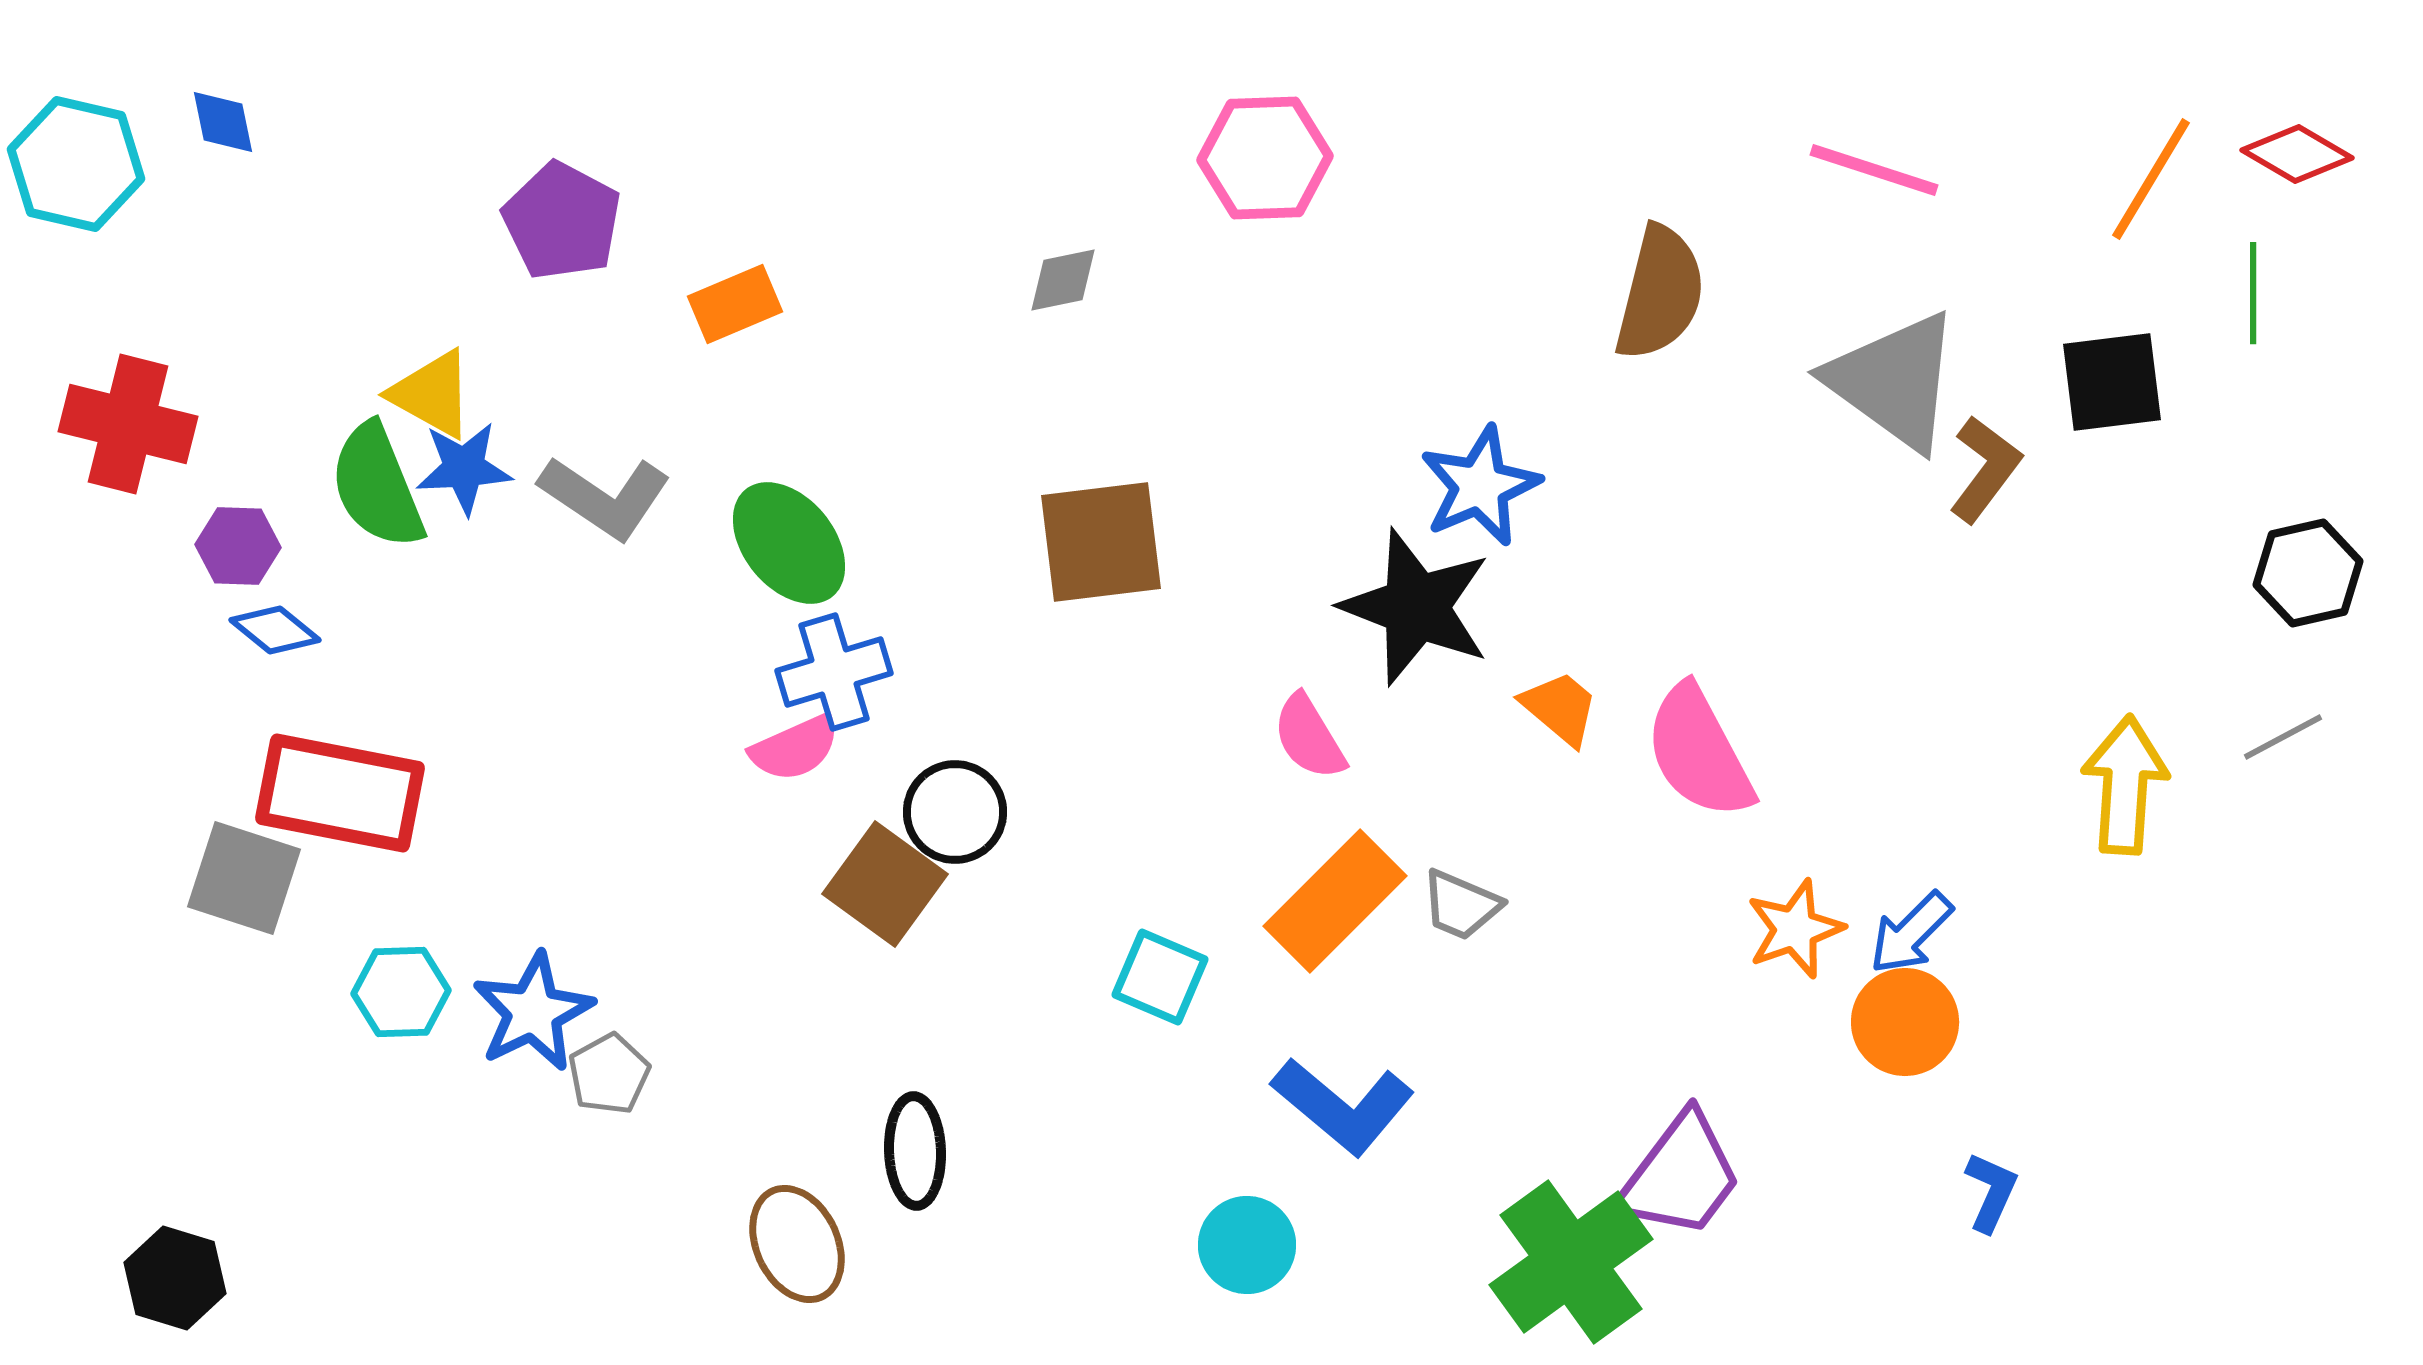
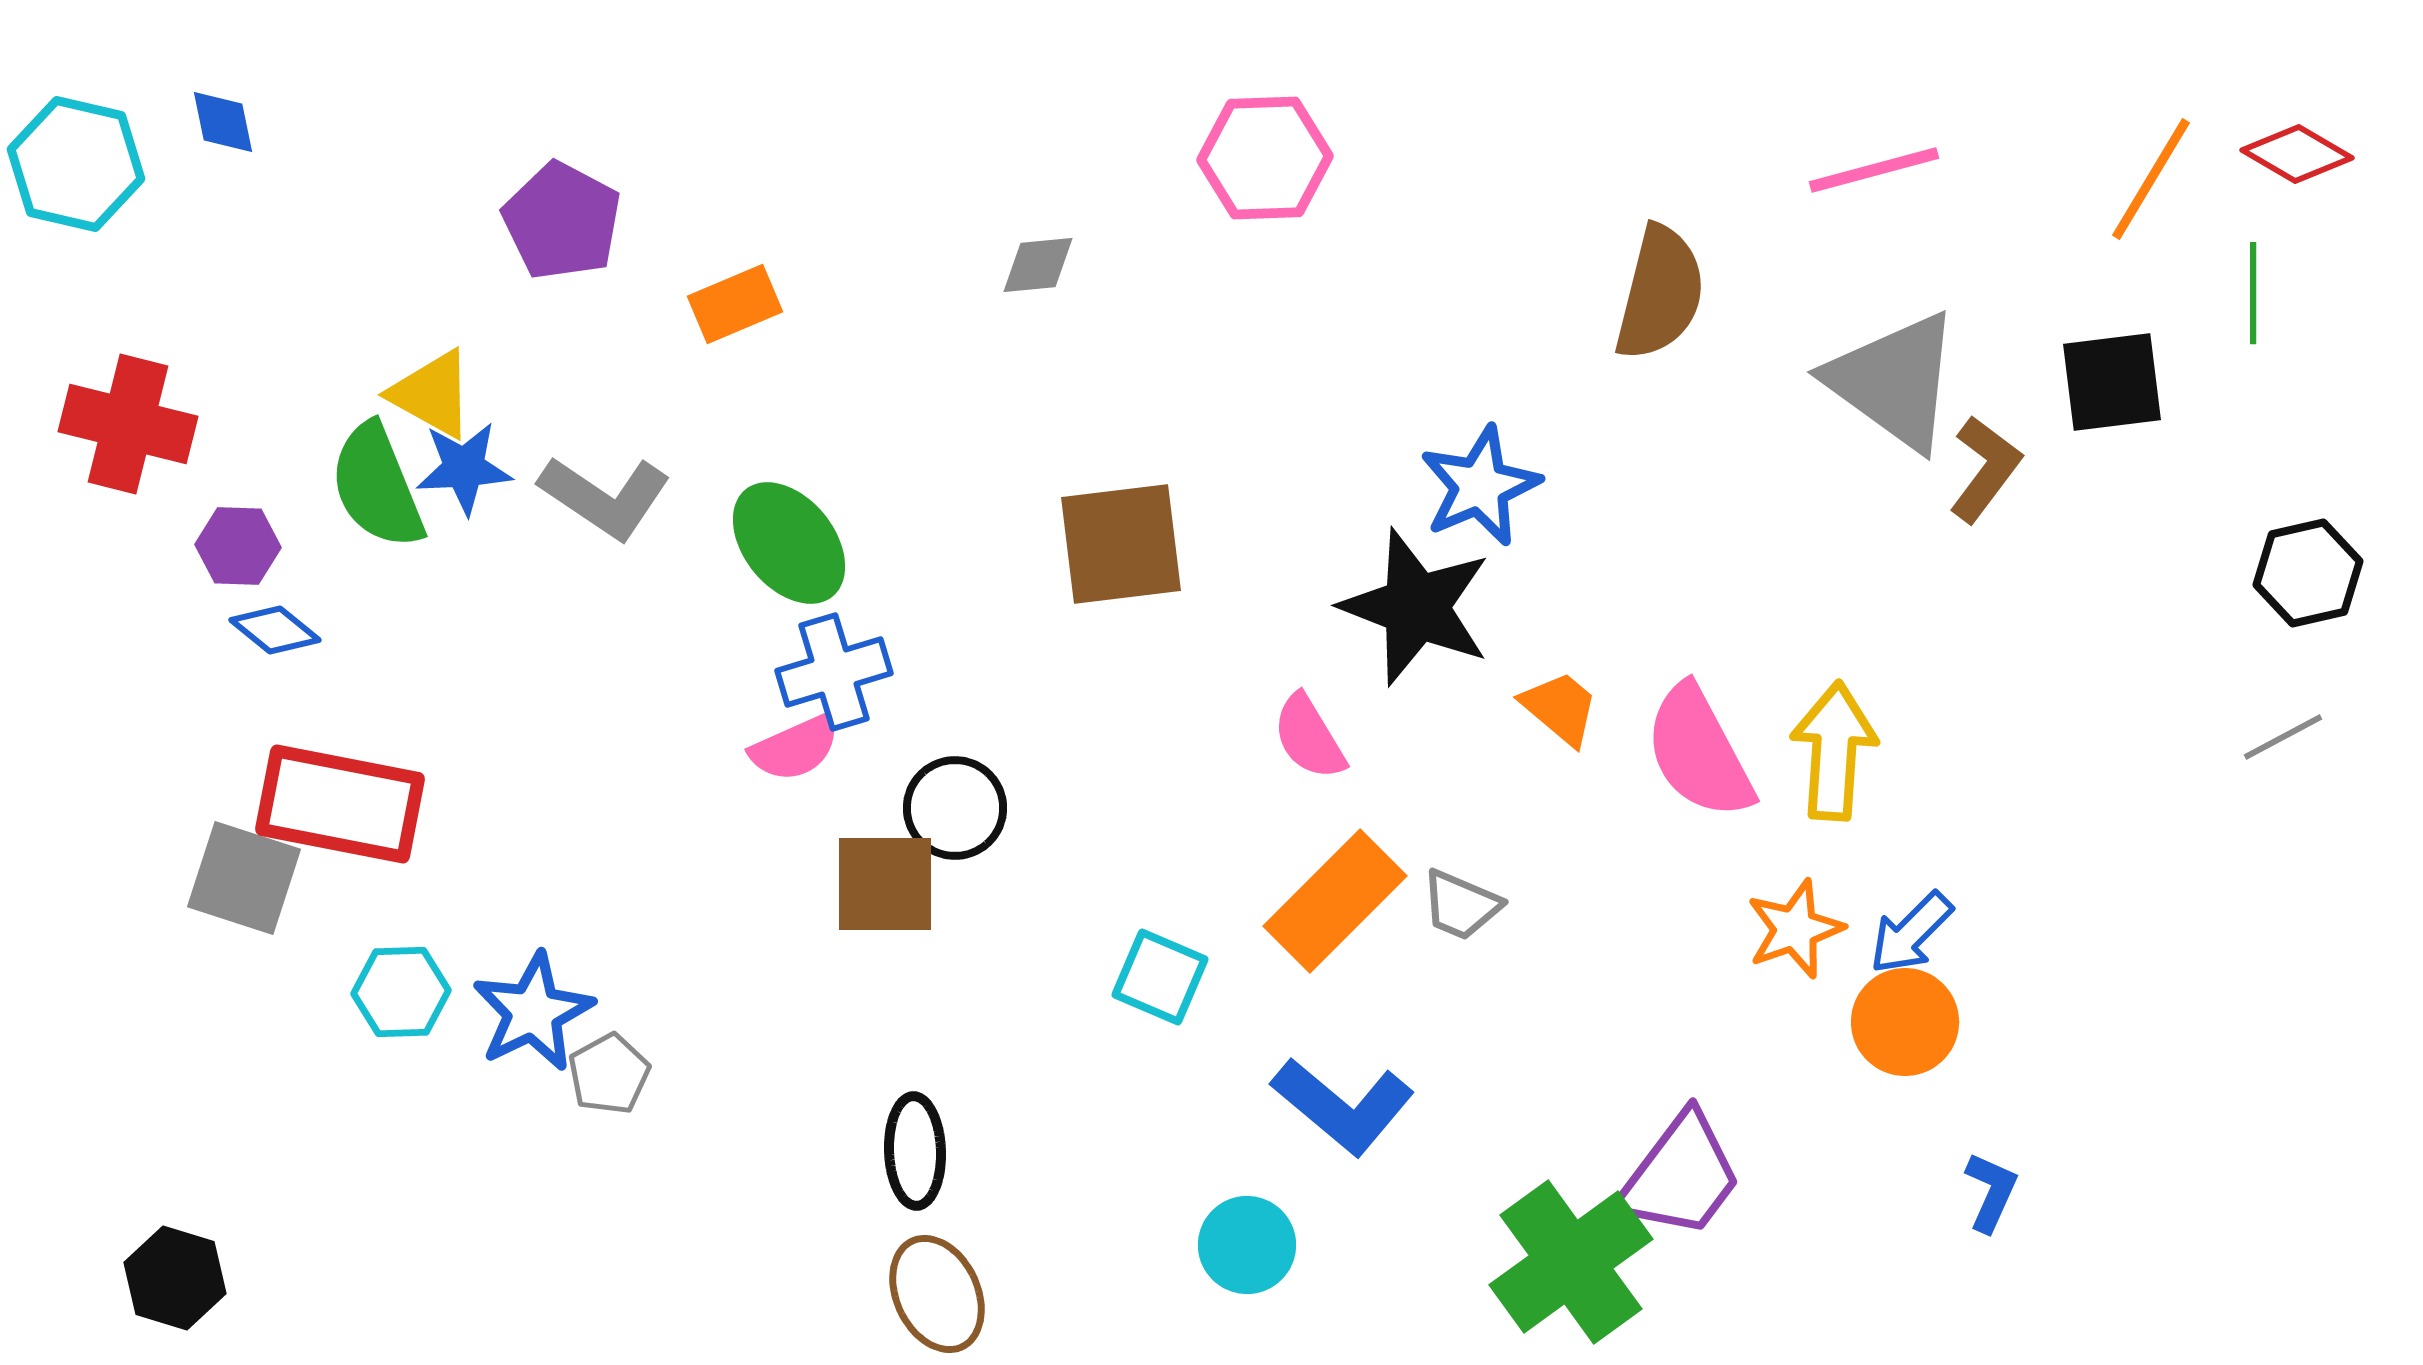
pink line at (1874, 170): rotated 33 degrees counterclockwise
gray diamond at (1063, 280): moved 25 px left, 15 px up; rotated 6 degrees clockwise
brown square at (1101, 542): moved 20 px right, 2 px down
yellow arrow at (2125, 785): moved 291 px left, 34 px up
red rectangle at (340, 793): moved 11 px down
black circle at (955, 812): moved 4 px up
brown square at (885, 884): rotated 36 degrees counterclockwise
brown ellipse at (797, 1244): moved 140 px right, 50 px down
